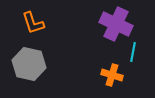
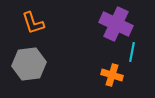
cyan line: moved 1 px left
gray hexagon: rotated 20 degrees counterclockwise
